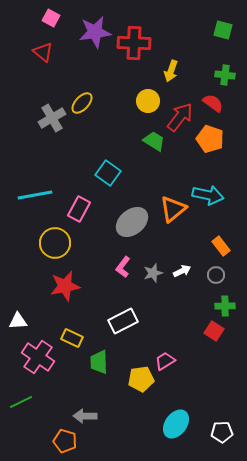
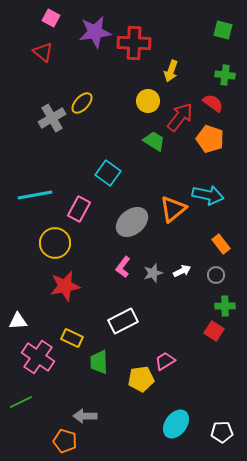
orange rectangle at (221, 246): moved 2 px up
